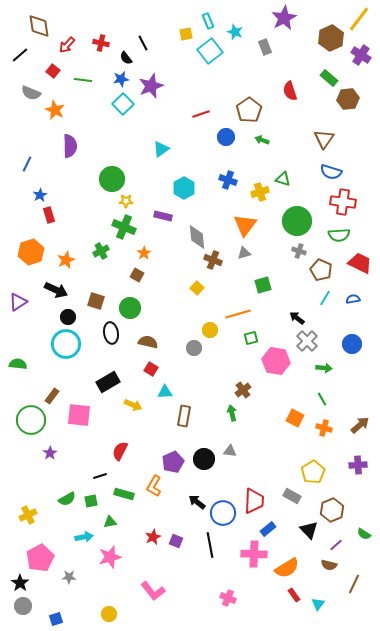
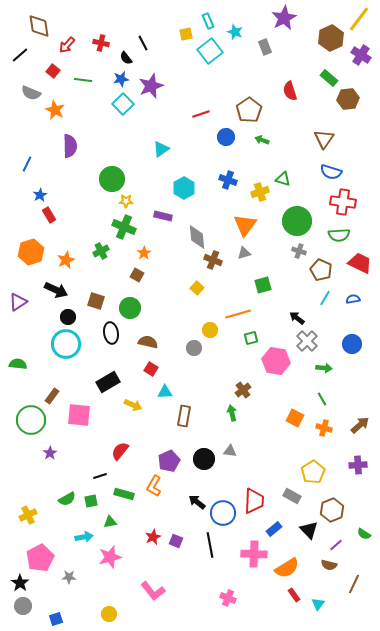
red rectangle at (49, 215): rotated 14 degrees counterclockwise
red semicircle at (120, 451): rotated 12 degrees clockwise
purple pentagon at (173, 462): moved 4 px left, 1 px up
blue rectangle at (268, 529): moved 6 px right
